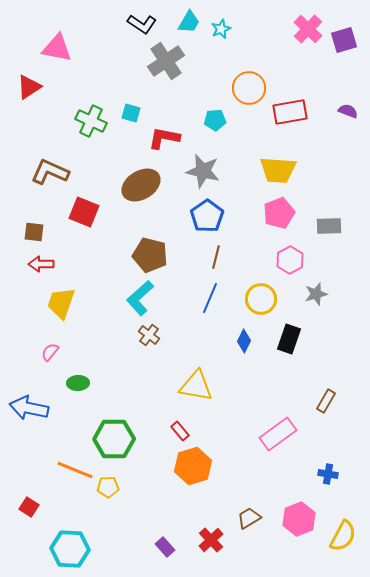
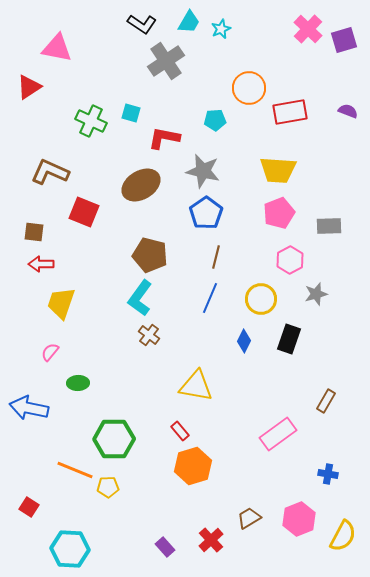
blue pentagon at (207, 216): moved 1 px left, 3 px up
cyan L-shape at (140, 298): rotated 12 degrees counterclockwise
